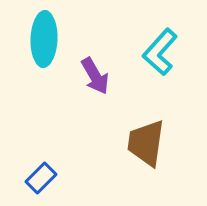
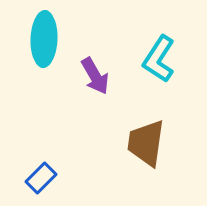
cyan L-shape: moved 1 px left, 7 px down; rotated 9 degrees counterclockwise
